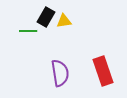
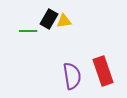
black rectangle: moved 3 px right, 2 px down
purple semicircle: moved 12 px right, 3 px down
